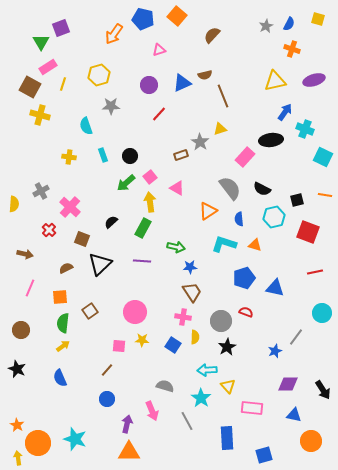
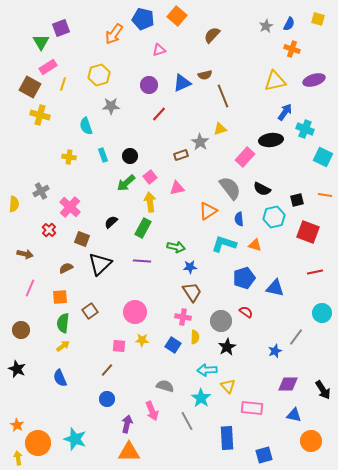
pink triangle at (177, 188): rotated 42 degrees counterclockwise
red semicircle at (246, 312): rotated 16 degrees clockwise
